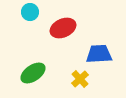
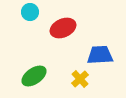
blue trapezoid: moved 1 px right, 1 px down
green ellipse: moved 1 px right, 3 px down
